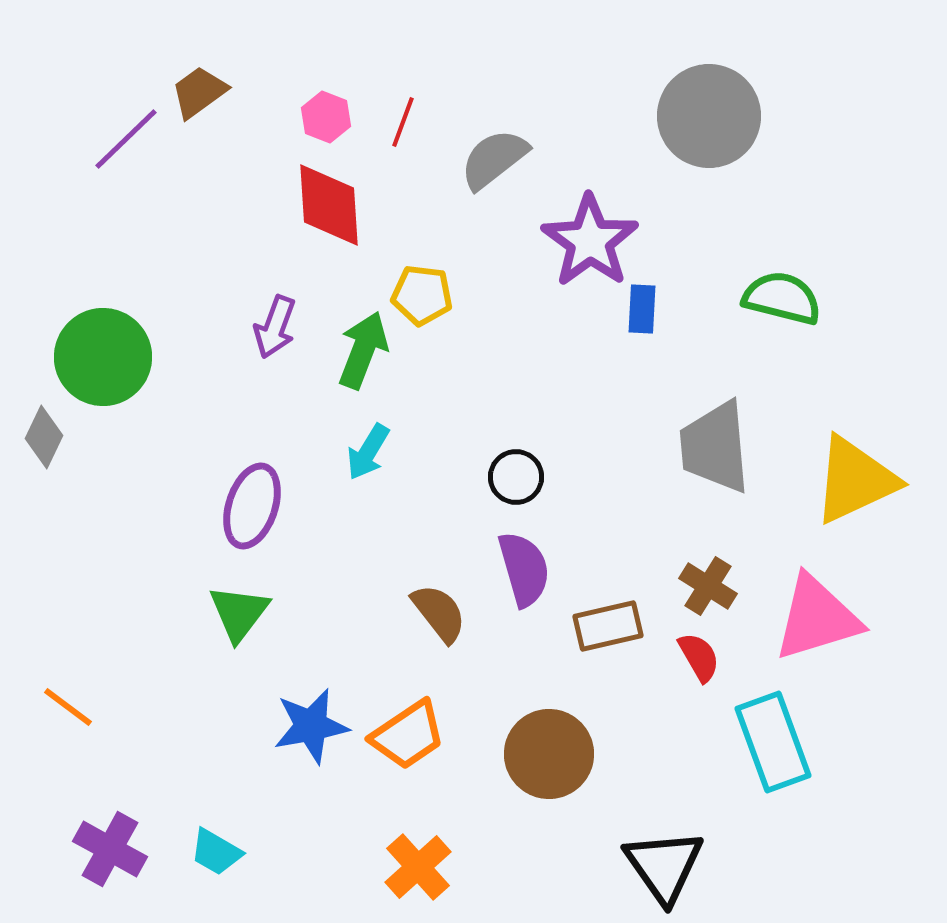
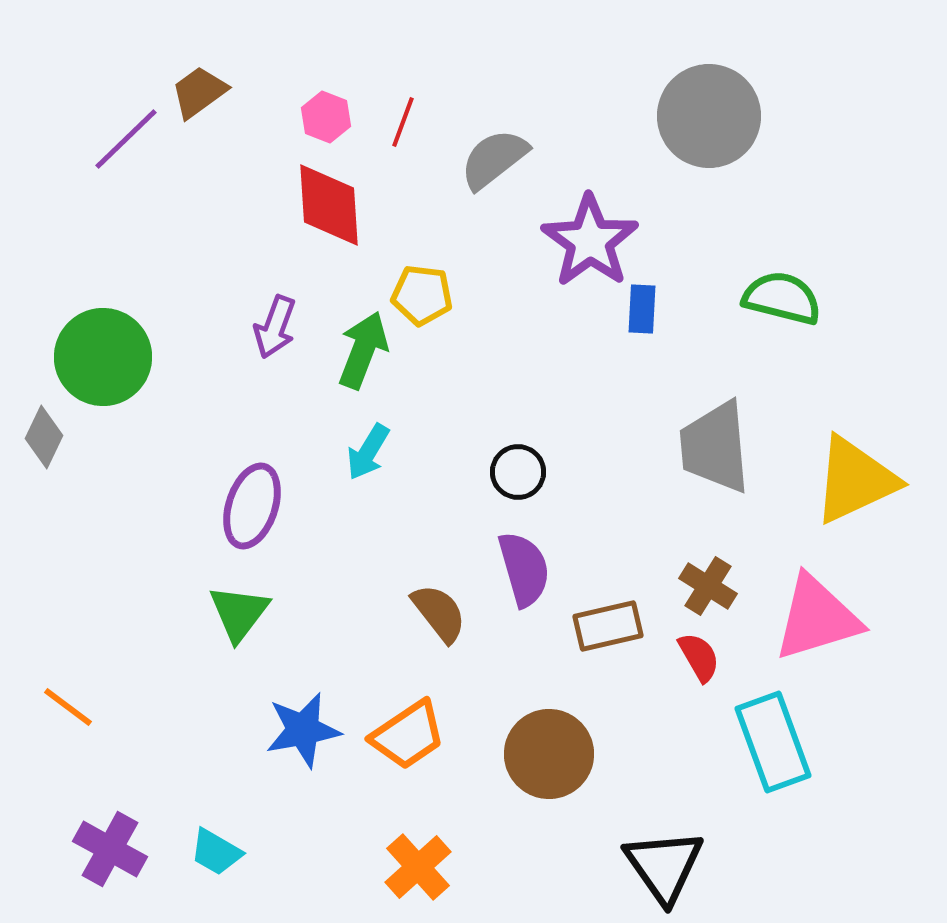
black circle: moved 2 px right, 5 px up
blue star: moved 8 px left, 4 px down
